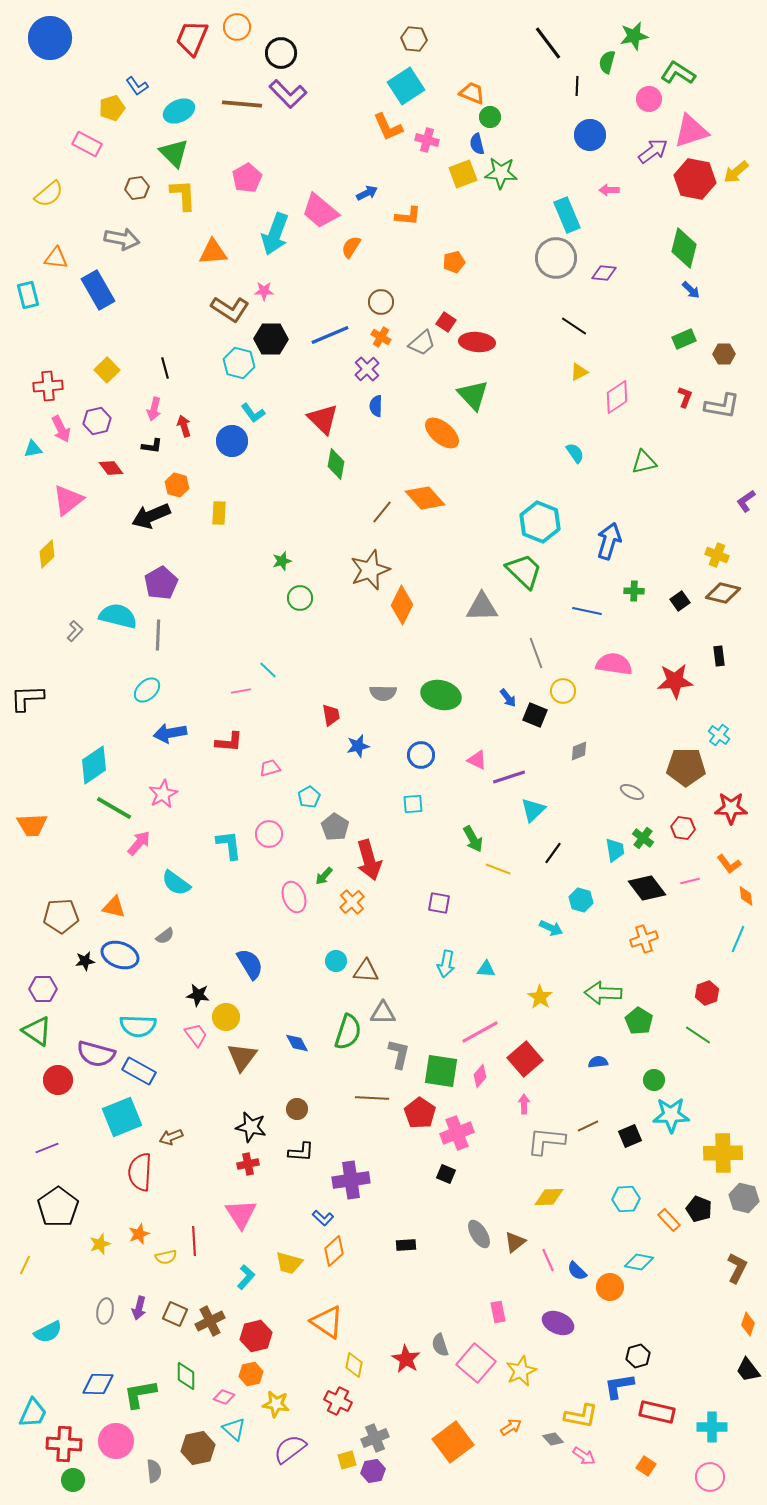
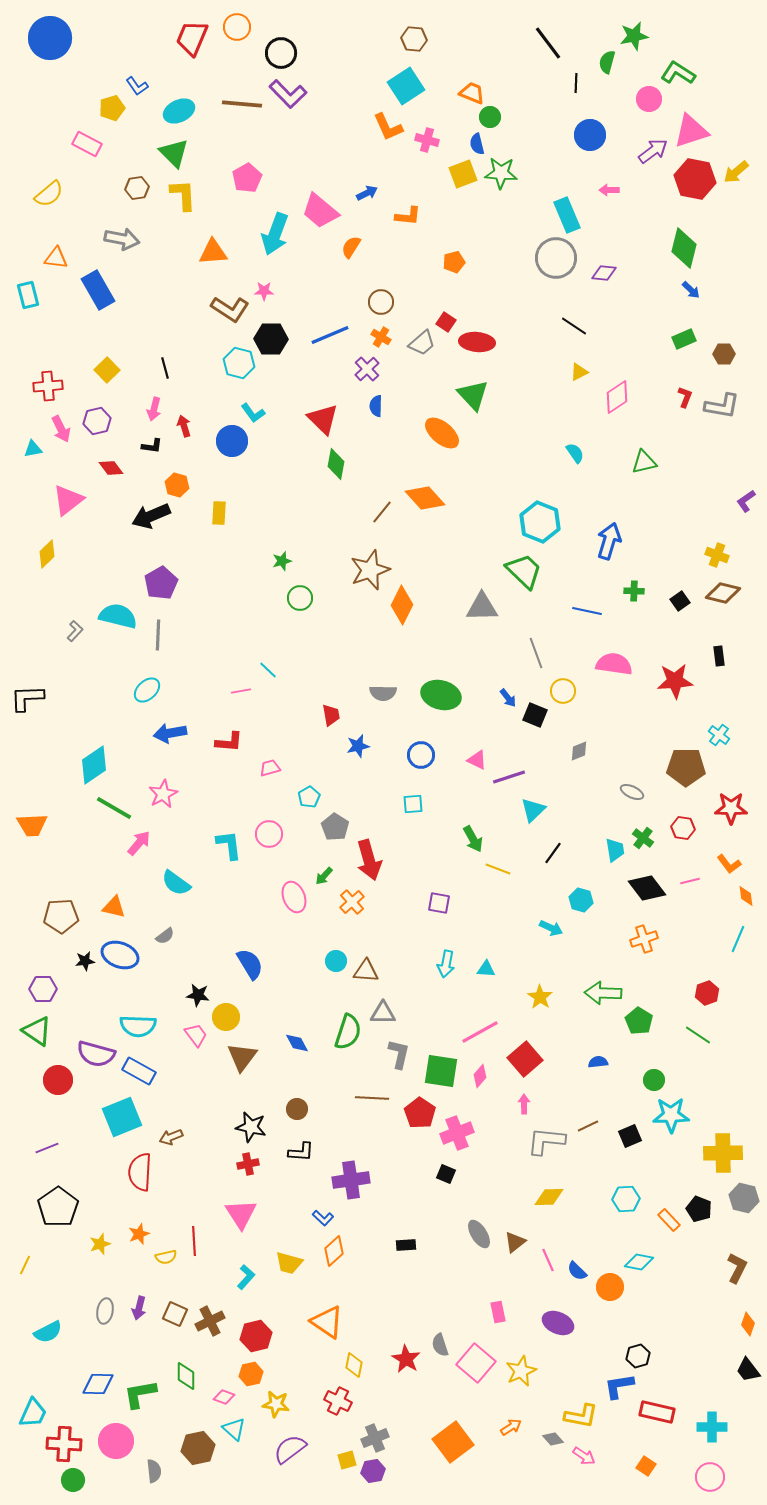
black line at (577, 86): moved 1 px left, 3 px up
